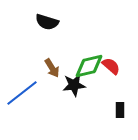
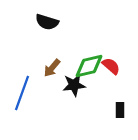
brown arrow: rotated 72 degrees clockwise
blue line: rotated 32 degrees counterclockwise
